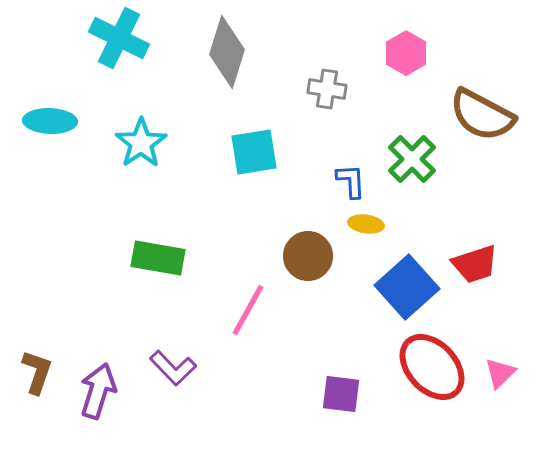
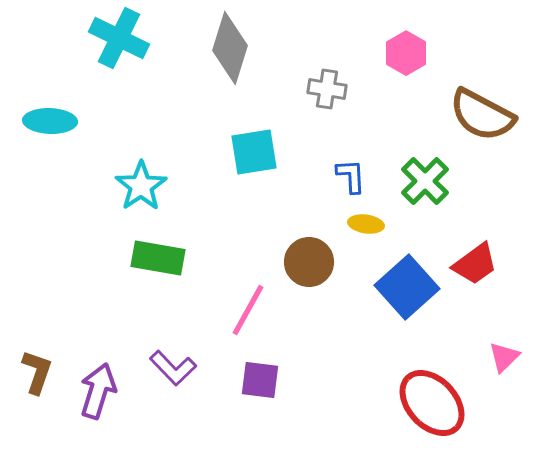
gray diamond: moved 3 px right, 4 px up
cyan star: moved 43 px down
green cross: moved 13 px right, 22 px down
blue L-shape: moved 5 px up
brown circle: moved 1 px right, 6 px down
red trapezoid: rotated 18 degrees counterclockwise
red ellipse: moved 36 px down
pink triangle: moved 4 px right, 16 px up
purple square: moved 81 px left, 14 px up
